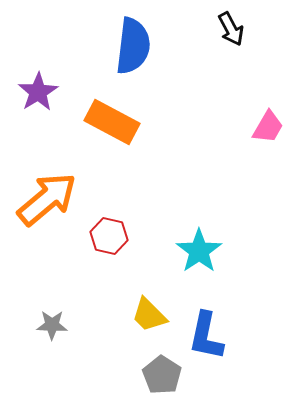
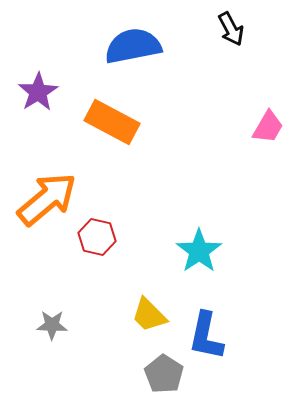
blue semicircle: rotated 108 degrees counterclockwise
red hexagon: moved 12 px left, 1 px down
gray pentagon: moved 2 px right, 1 px up
